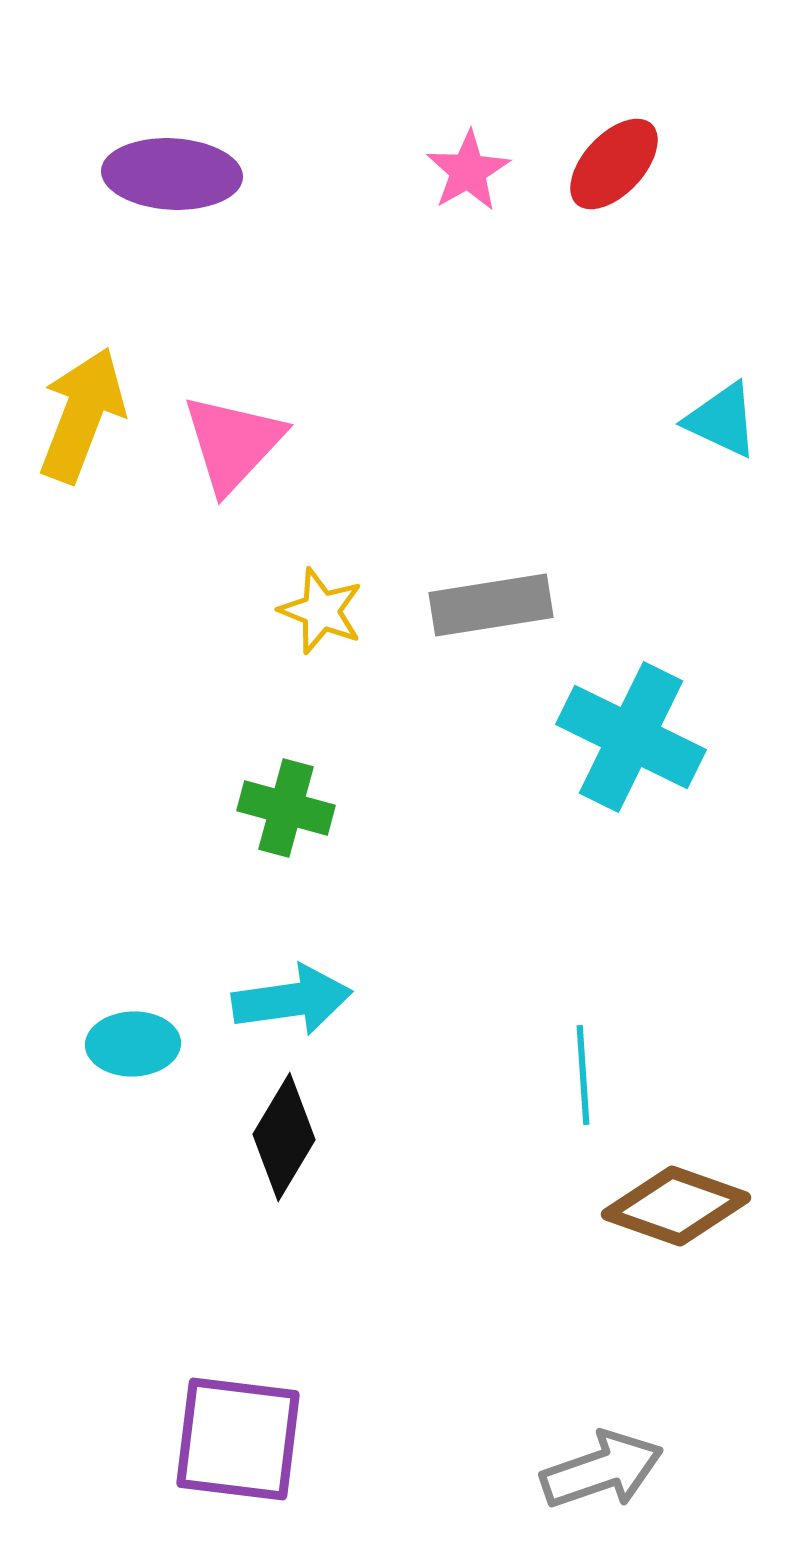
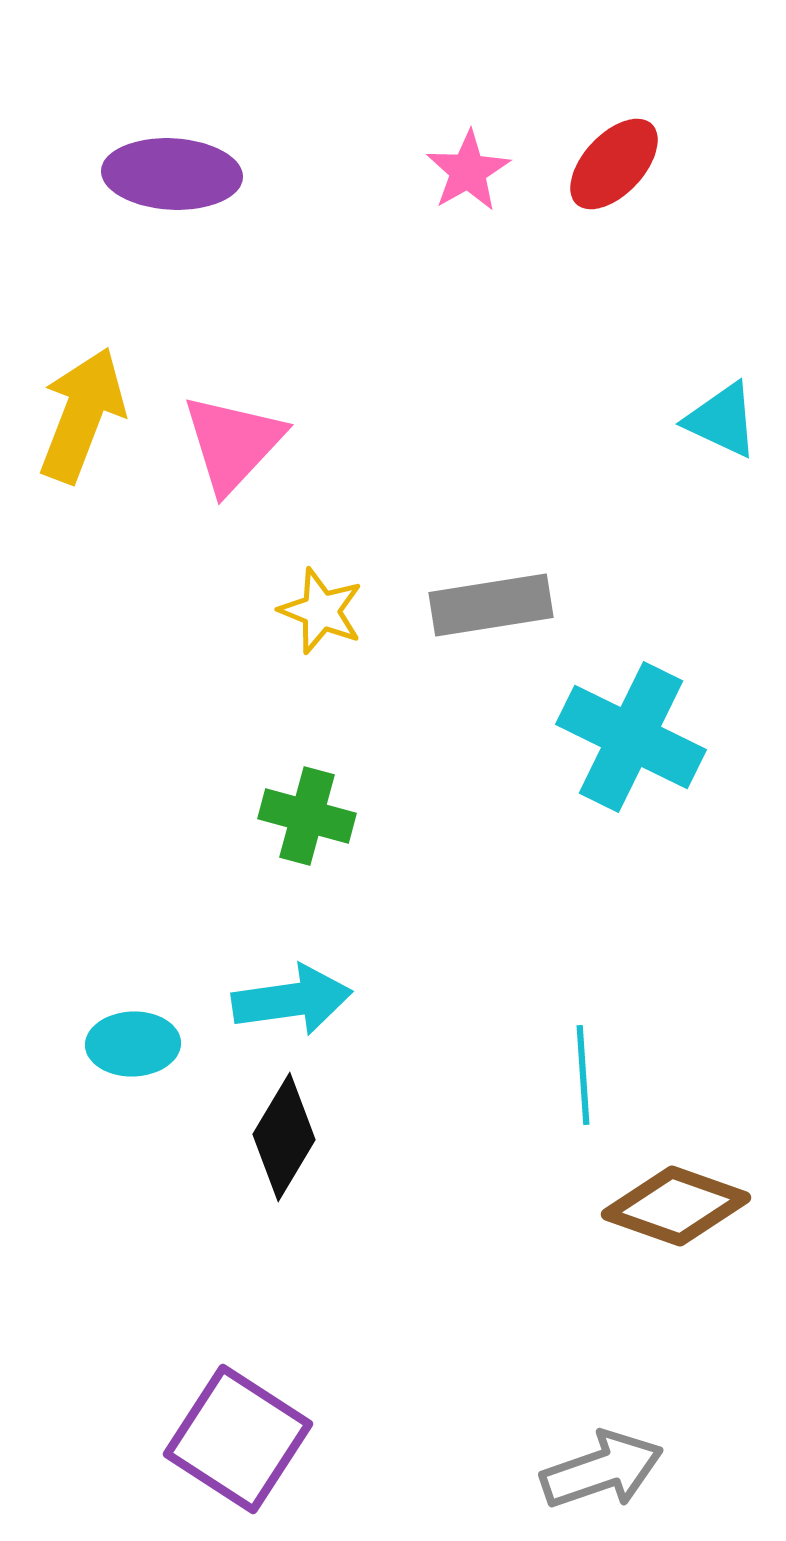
green cross: moved 21 px right, 8 px down
purple square: rotated 26 degrees clockwise
